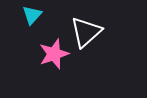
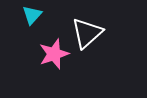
white triangle: moved 1 px right, 1 px down
